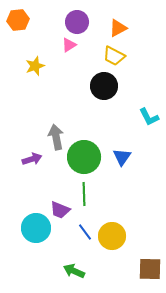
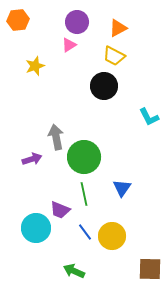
blue triangle: moved 31 px down
green line: rotated 10 degrees counterclockwise
